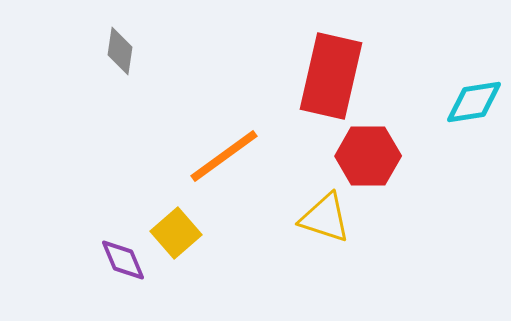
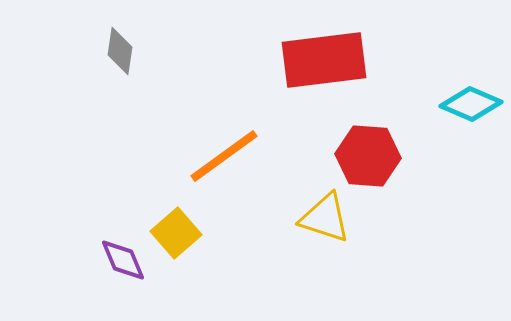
red rectangle: moved 7 px left, 16 px up; rotated 70 degrees clockwise
cyan diamond: moved 3 px left, 2 px down; rotated 32 degrees clockwise
red hexagon: rotated 4 degrees clockwise
